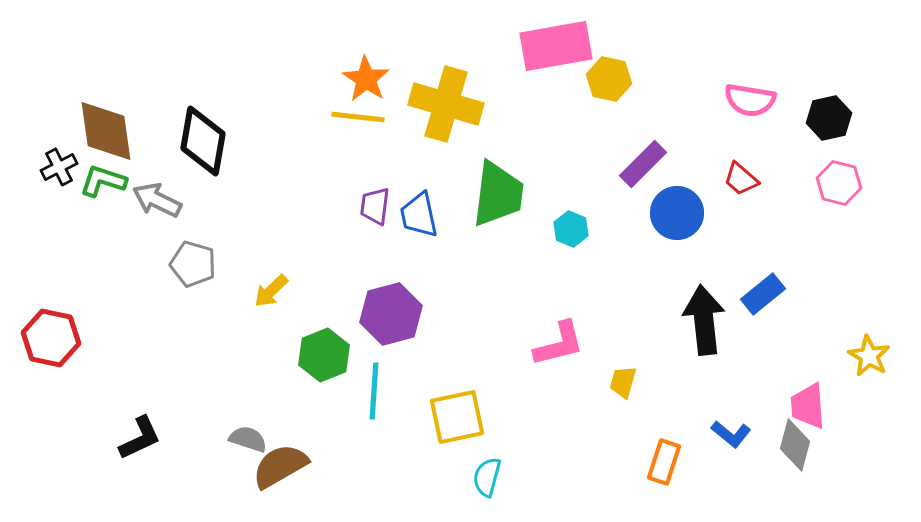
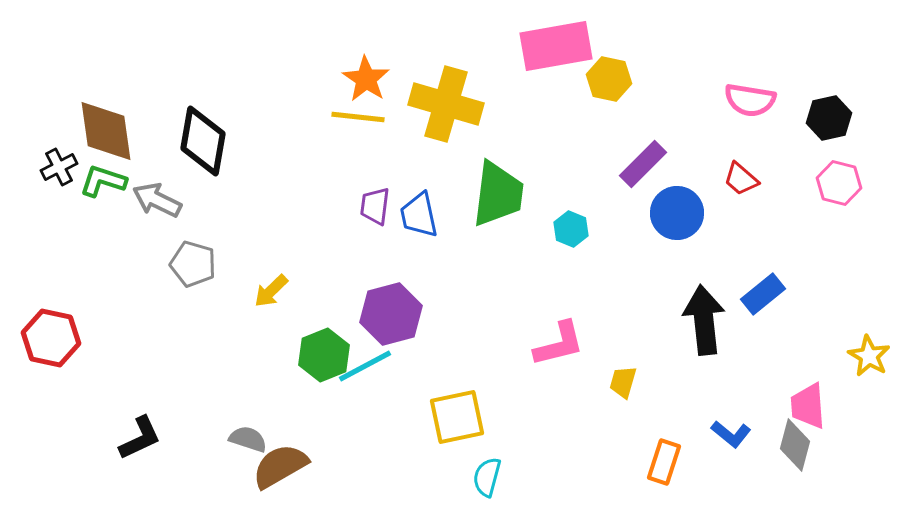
cyan line: moved 9 px left, 25 px up; rotated 58 degrees clockwise
